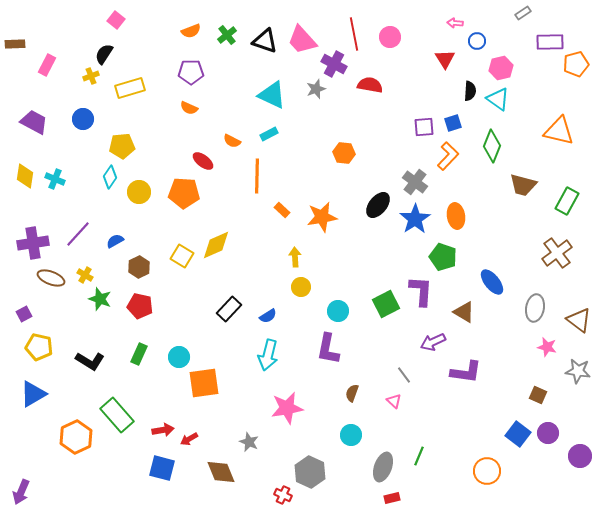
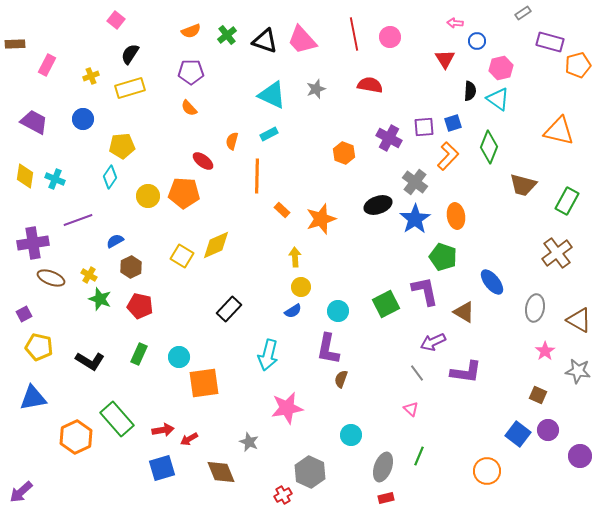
purple rectangle at (550, 42): rotated 16 degrees clockwise
black semicircle at (104, 54): moved 26 px right
purple cross at (334, 64): moved 55 px right, 74 px down
orange pentagon at (576, 64): moved 2 px right, 1 px down
orange semicircle at (189, 108): rotated 24 degrees clockwise
orange semicircle at (232, 141): rotated 78 degrees clockwise
green diamond at (492, 146): moved 3 px left, 1 px down
orange hexagon at (344, 153): rotated 15 degrees clockwise
yellow circle at (139, 192): moved 9 px right, 4 px down
black ellipse at (378, 205): rotated 32 degrees clockwise
orange star at (322, 217): moved 1 px left, 2 px down; rotated 8 degrees counterclockwise
purple line at (78, 234): moved 14 px up; rotated 28 degrees clockwise
brown hexagon at (139, 267): moved 8 px left
yellow cross at (85, 275): moved 4 px right
purple L-shape at (421, 291): moved 4 px right; rotated 16 degrees counterclockwise
blue semicircle at (268, 316): moved 25 px right, 5 px up
brown triangle at (579, 320): rotated 8 degrees counterclockwise
pink star at (547, 347): moved 2 px left, 4 px down; rotated 24 degrees clockwise
gray line at (404, 375): moved 13 px right, 2 px up
brown semicircle at (352, 393): moved 11 px left, 14 px up
blue triangle at (33, 394): moved 4 px down; rotated 20 degrees clockwise
pink triangle at (394, 401): moved 17 px right, 8 px down
green rectangle at (117, 415): moved 4 px down
purple circle at (548, 433): moved 3 px up
blue square at (162, 468): rotated 32 degrees counterclockwise
purple arrow at (21, 492): rotated 25 degrees clockwise
red cross at (283, 495): rotated 36 degrees clockwise
red rectangle at (392, 498): moved 6 px left
